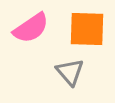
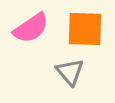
orange square: moved 2 px left
